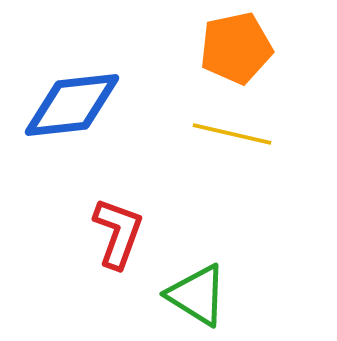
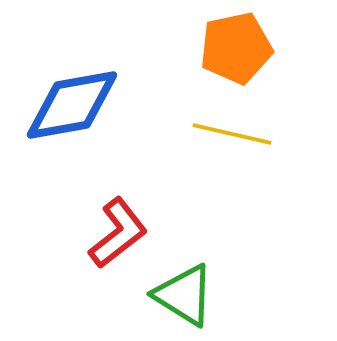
blue diamond: rotated 4 degrees counterclockwise
red L-shape: rotated 32 degrees clockwise
green triangle: moved 13 px left
